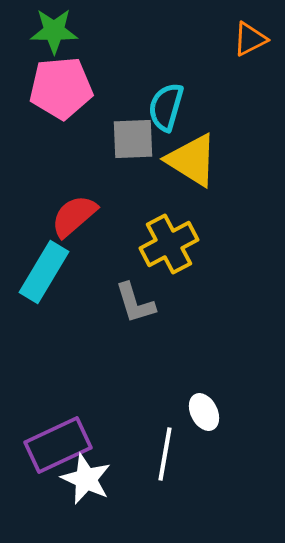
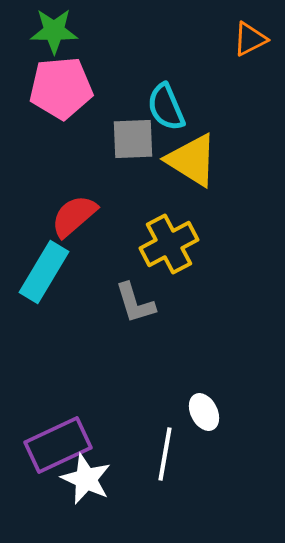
cyan semicircle: rotated 39 degrees counterclockwise
